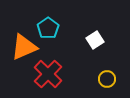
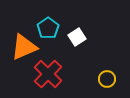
white square: moved 18 px left, 3 px up
